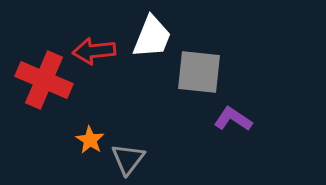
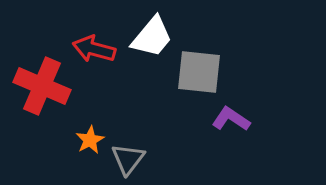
white trapezoid: rotated 18 degrees clockwise
red arrow: moved 2 px up; rotated 21 degrees clockwise
red cross: moved 2 px left, 6 px down
purple L-shape: moved 2 px left
orange star: rotated 12 degrees clockwise
